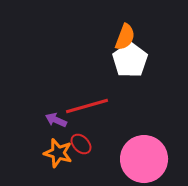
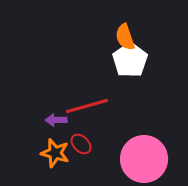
orange semicircle: rotated 140 degrees clockwise
purple arrow: rotated 25 degrees counterclockwise
orange star: moved 3 px left
